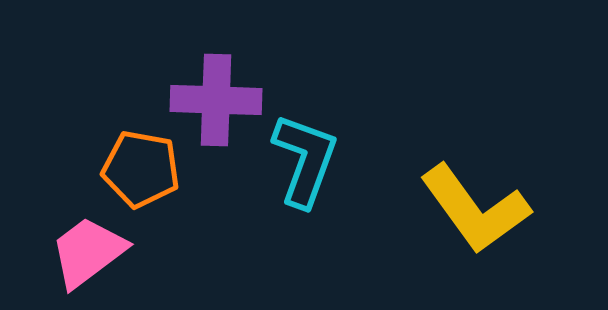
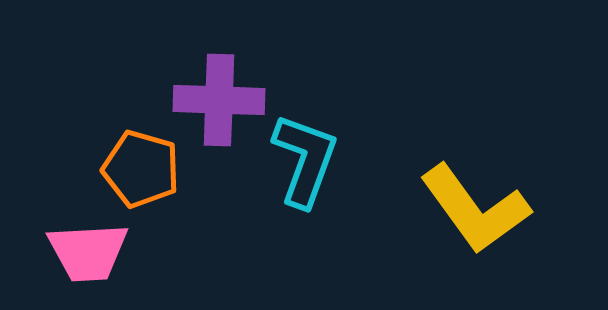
purple cross: moved 3 px right
orange pentagon: rotated 6 degrees clockwise
pink trapezoid: rotated 146 degrees counterclockwise
